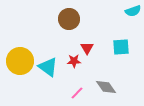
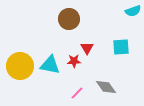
yellow circle: moved 5 px down
cyan triangle: moved 2 px right, 2 px up; rotated 25 degrees counterclockwise
